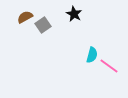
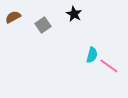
brown semicircle: moved 12 px left
